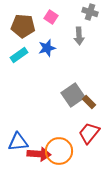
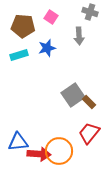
cyan rectangle: rotated 18 degrees clockwise
